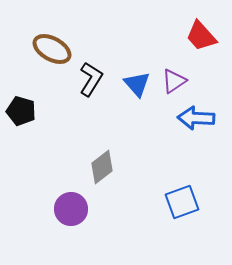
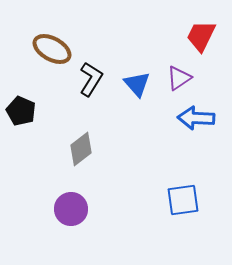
red trapezoid: rotated 68 degrees clockwise
purple triangle: moved 5 px right, 3 px up
black pentagon: rotated 8 degrees clockwise
gray diamond: moved 21 px left, 18 px up
blue square: moved 1 px right, 2 px up; rotated 12 degrees clockwise
